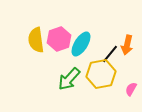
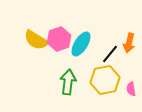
yellow semicircle: rotated 50 degrees counterclockwise
orange arrow: moved 2 px right, 2 px up
yellow hexagon: moved 4 px right, 6 px down
green arrow: moved 1 px left, 3 px down; rotated 145 degrees clockwise
pink semicircle: rotated 40 degrees counterclockwise
